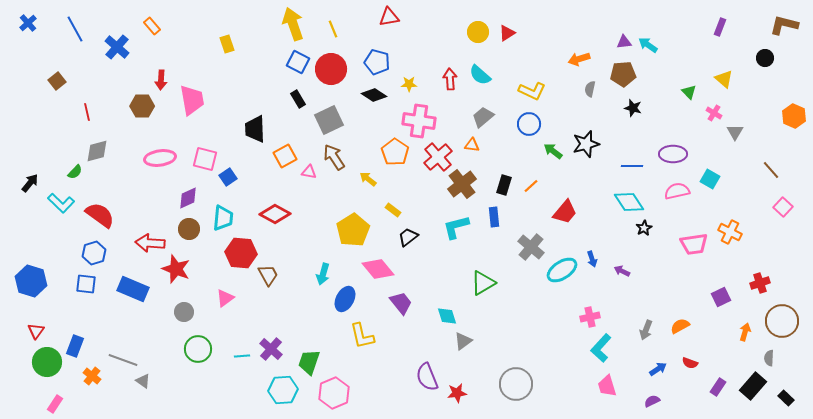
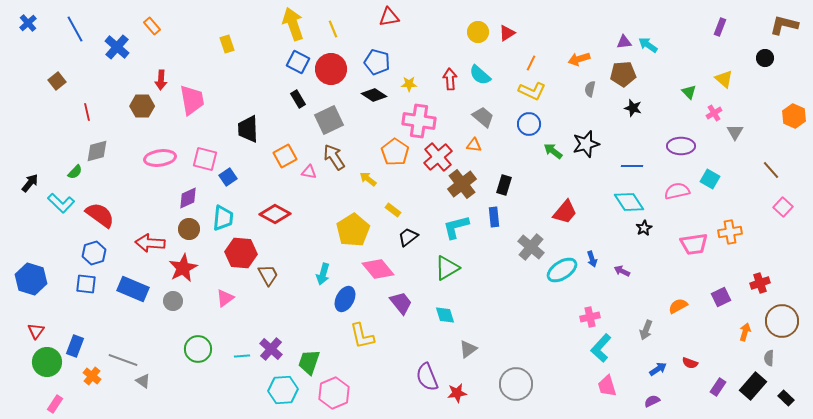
pink cross at (714, 113): rotated 28 degrees clockwise
gray trapezoid at (483, 117): rotated 80 degrees clockwise
black trapezoid at (255, 129): moved 7 px left
orange triangle at (472, 145): moved 2 px right
purple ellipse at (673, 154): moved 8 px right, 8 px up
orange line at (531, 186): moved 123 px up; rotated 21 degrees counterclockwise
orange cross at (730, 232): rotated 35 degrees counterclockwise
red star at (176, 269): moved 7 px right, 1 px up; rotated 24 degrees clockwise
blue hexagon at (31, 281): moved 2 px up
green triangle at (483, 283): moved 36 px left, 15 px up
gray circle at (184, 312): moved 11 px left, 11 px up
cyan diamond at (447, 316): moved 2 px left, 1 px up
orange semicircle at (680, 326): moved 2 px left, 20 px up
gray triangle at (463, 341): moved 5 px right, 8 px down
